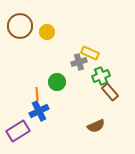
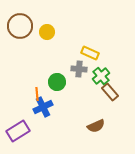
gray cross: moved 7 px down; rotated 21 degrees clockwise
green cross: rotated 18 degrees counterclockwise
blue cross: moved 4 px right, 4 px up
